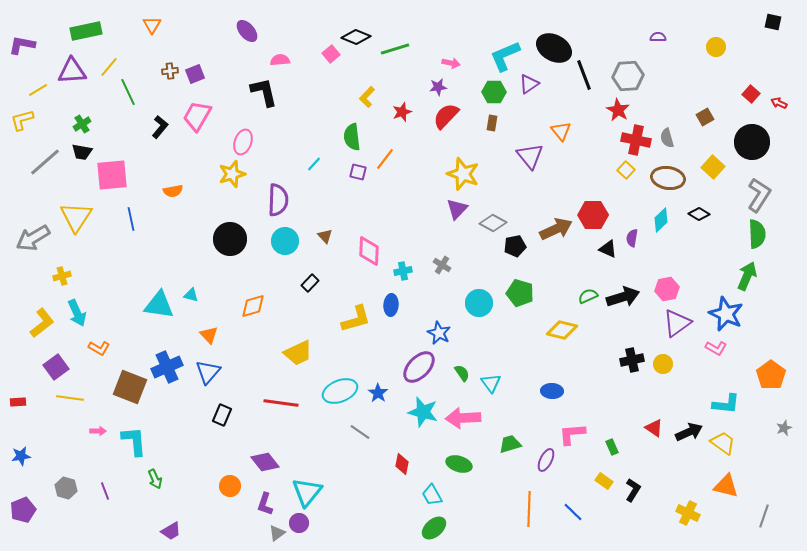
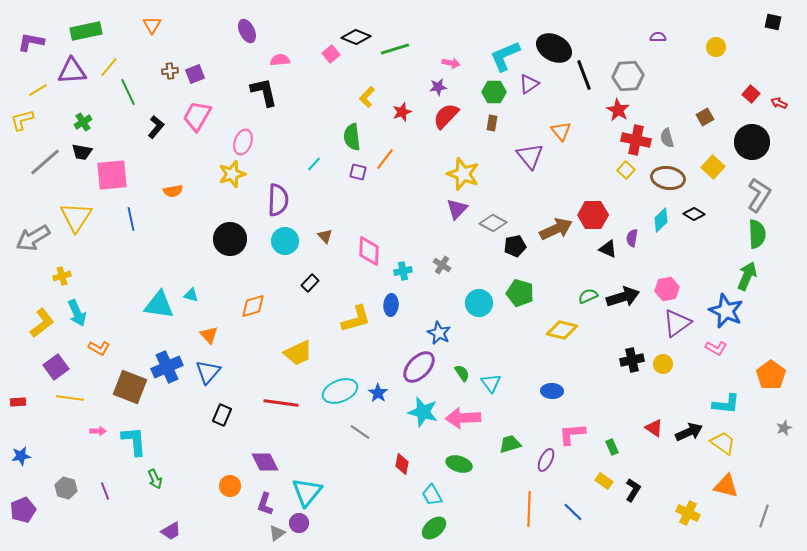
purple ellipse at (247, 31): rotated 15 degrees clockwise
purple L-shape at (22, 45): moved 9 px right, 3 px up
green cross at (82, 124): moved 1 px right, 2 px up
black L-shape at (160, 127): moved 4 px left
black diamond at (699, 214): moved 5 px left
blue star at (726, 314): moved 3 px up
purple diamond at (265, 462): rotated 12 degrees clockwise
